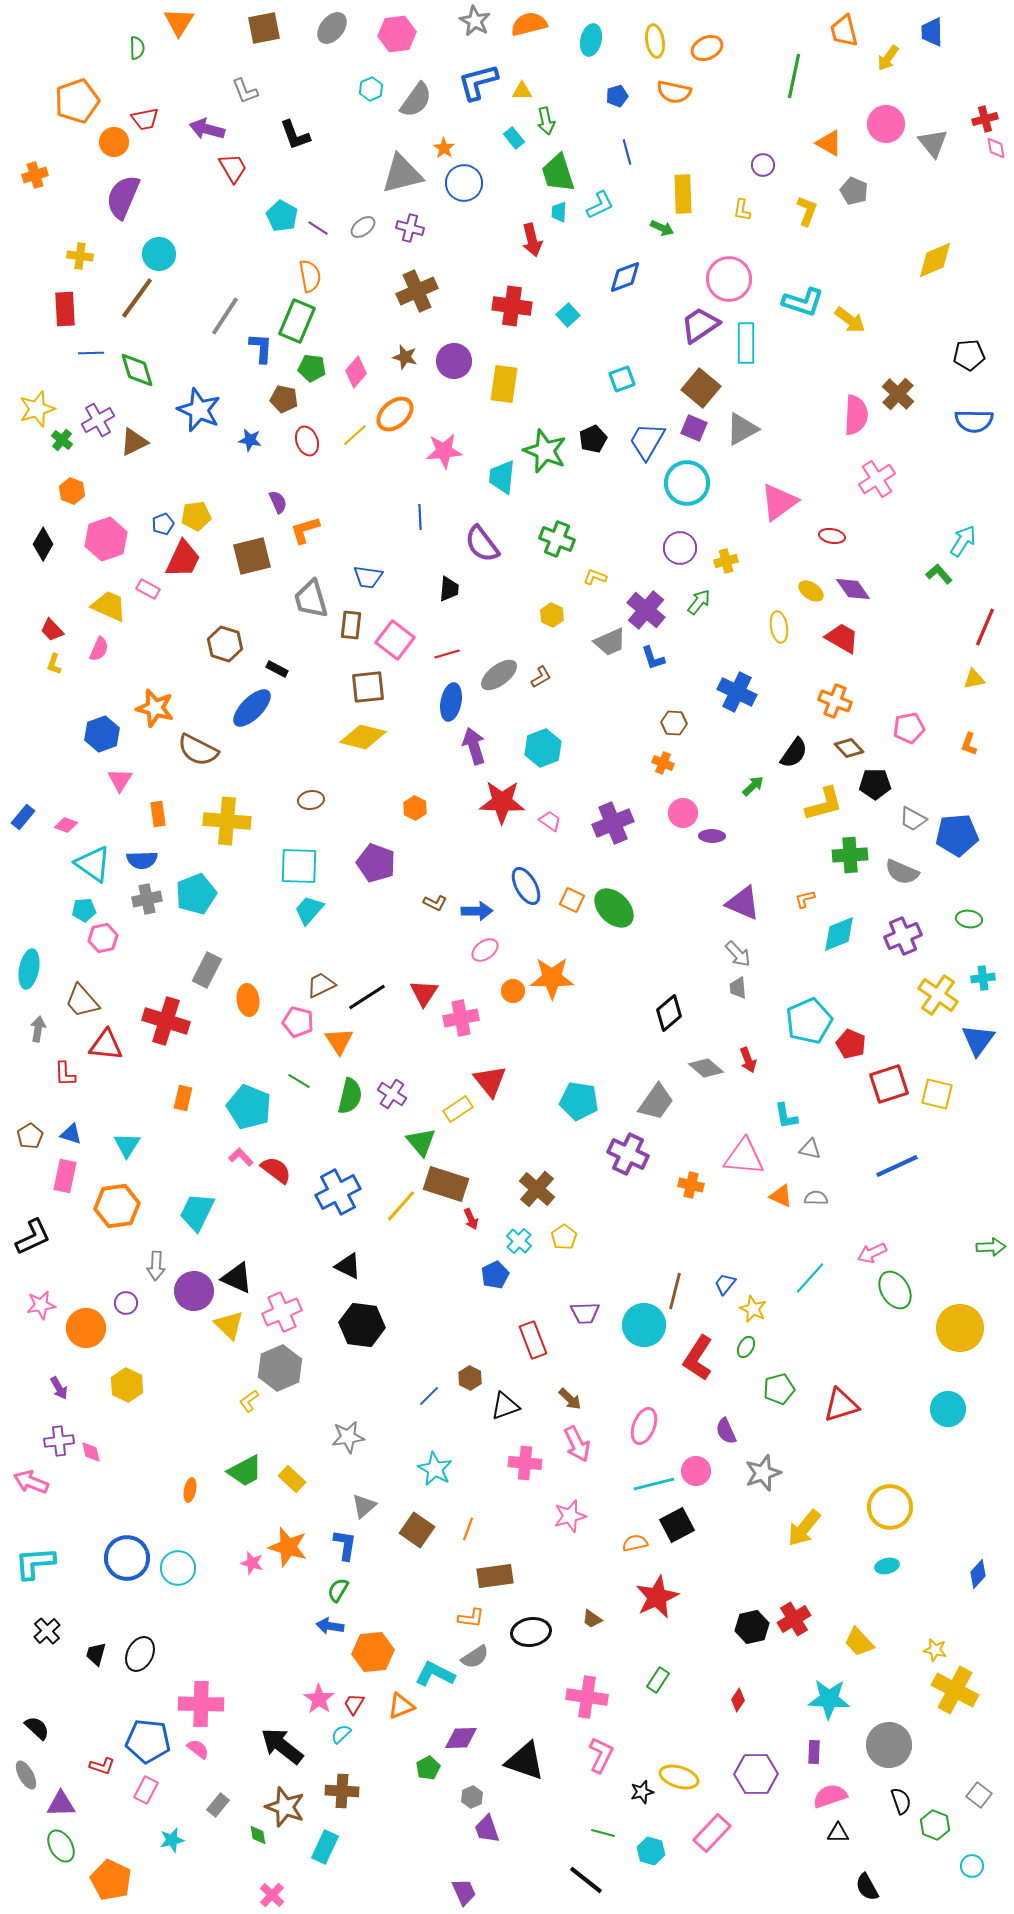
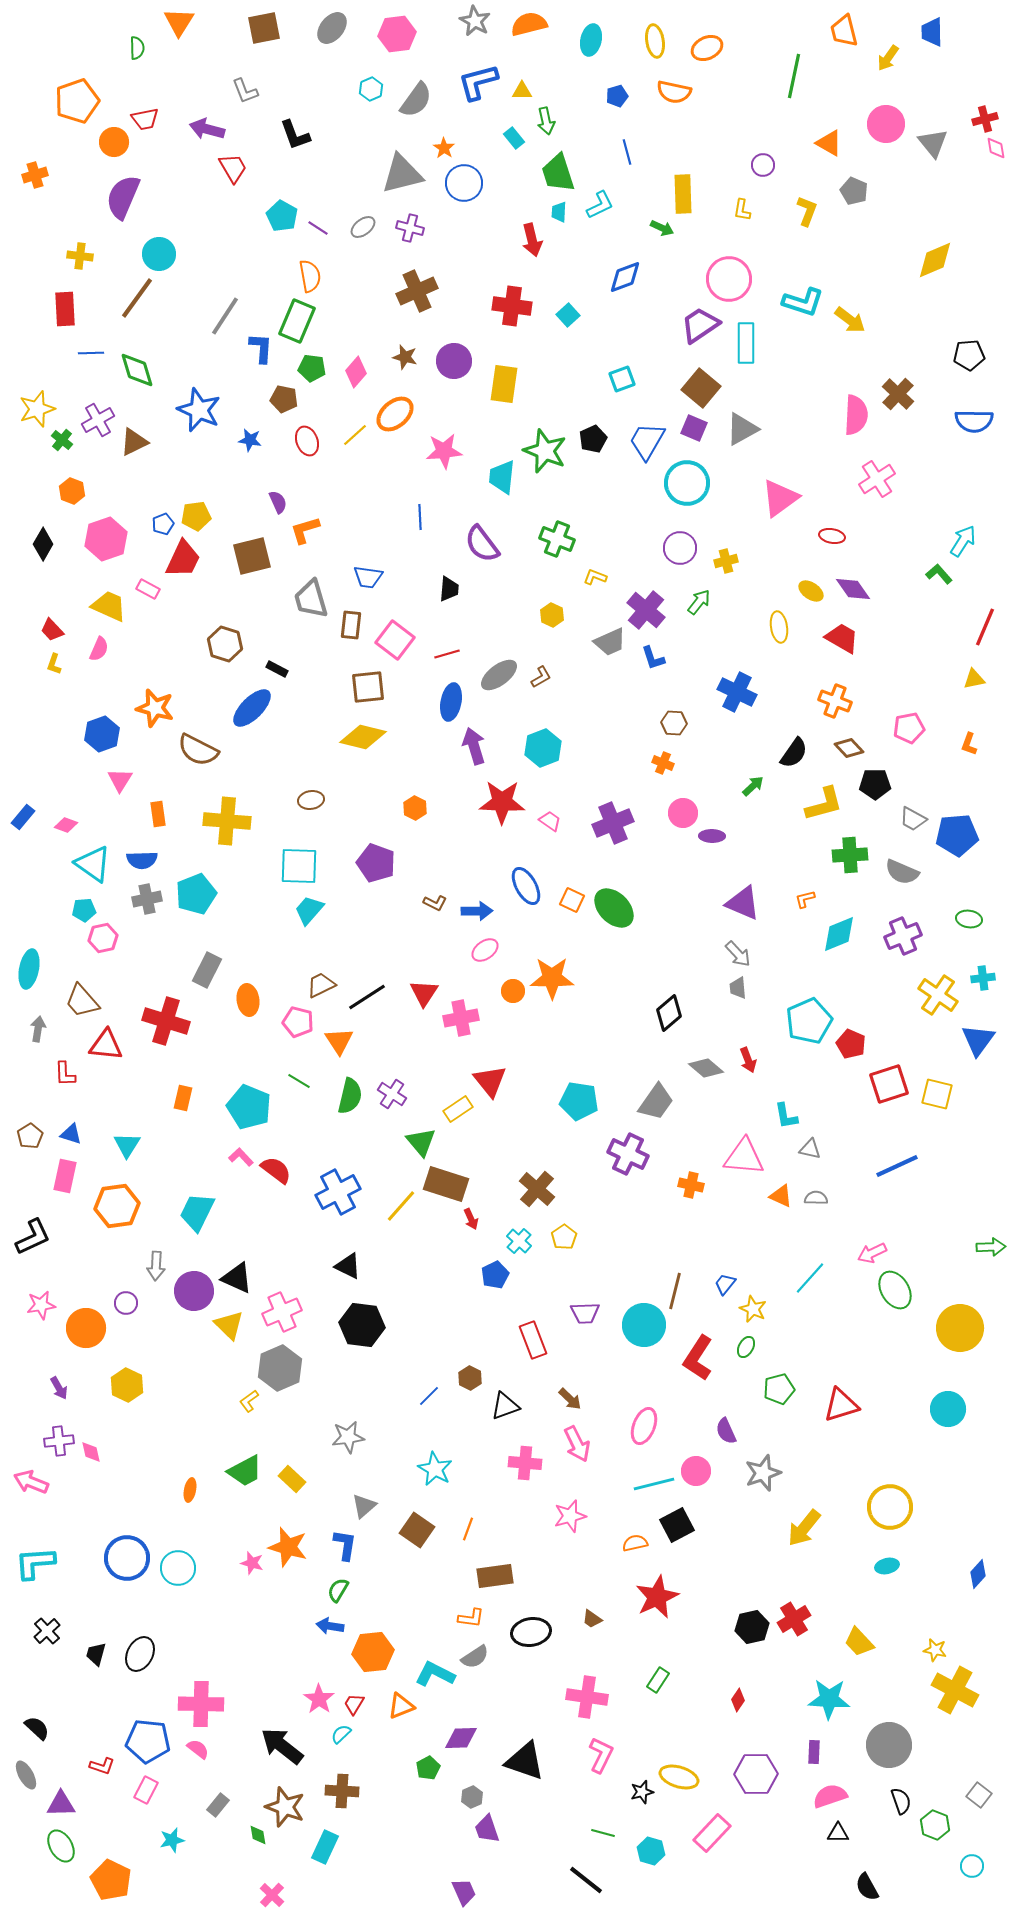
pink triangle at (779, 502): moved 1 px right, 4 px up
